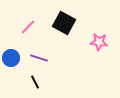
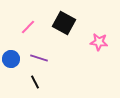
blue circle: moved 1 px down
